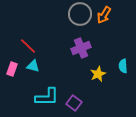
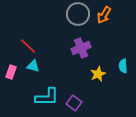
gray circle: moved 2 px left
pink rectangle: moved 1 px left, 3 px down
